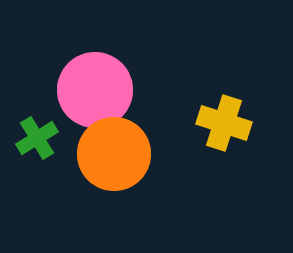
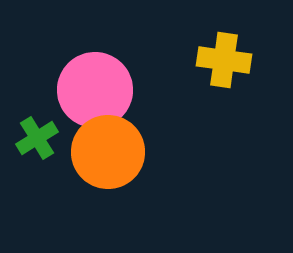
yellow cross: moved 63 px up; rotated 10 degrees counterclockwise
orange circle: moved 6 px left, 2 px up
